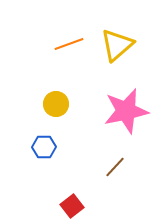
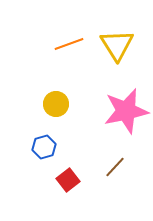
yellow triangle: rotated 21 degrees counterclockwise
blue hexagon: rotated 15 degrees counterclockwise
red square: moved 4 px left, 26 px up
